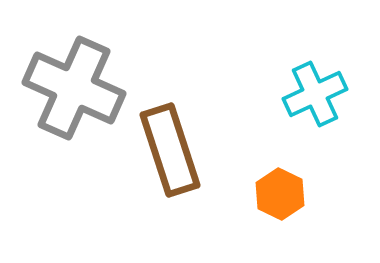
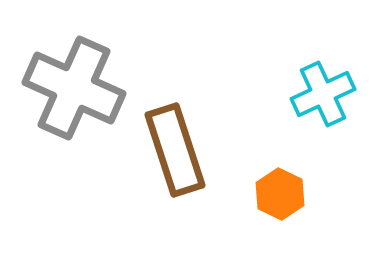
cyan cross: moved 8 px right
brown rectangle: moved 5 px right
